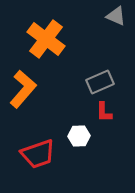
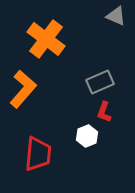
red L-shape: rotated 20 degrees clockwise
white hexagon: moved 8 px right; rotated 20 degrees counterclockwise
red trapezoid: rotated 66 degrees counterclockwise
